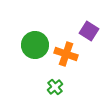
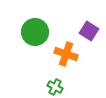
green circle: moved 13 px up
green cross: rotated 21 degrees counterclockwise
